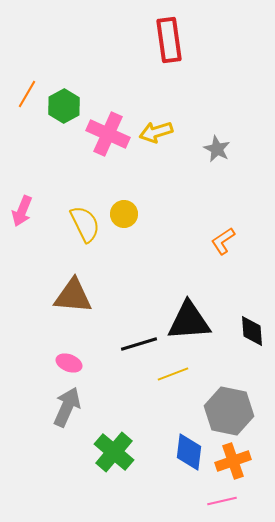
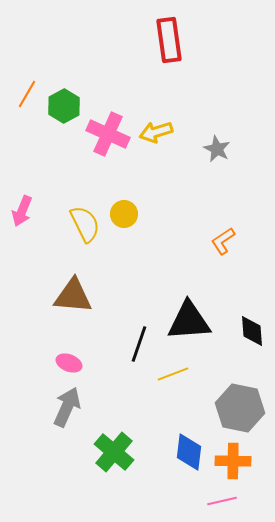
black line: rotated 54 degrees counterclockwise
gray hexagon: moved 11 px right, 3 px up
orange cross: rotated 20 degrees clockwise
